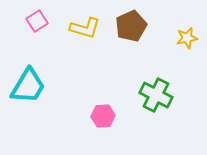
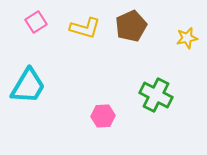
pink square: moved 1 px left, 1 px down
